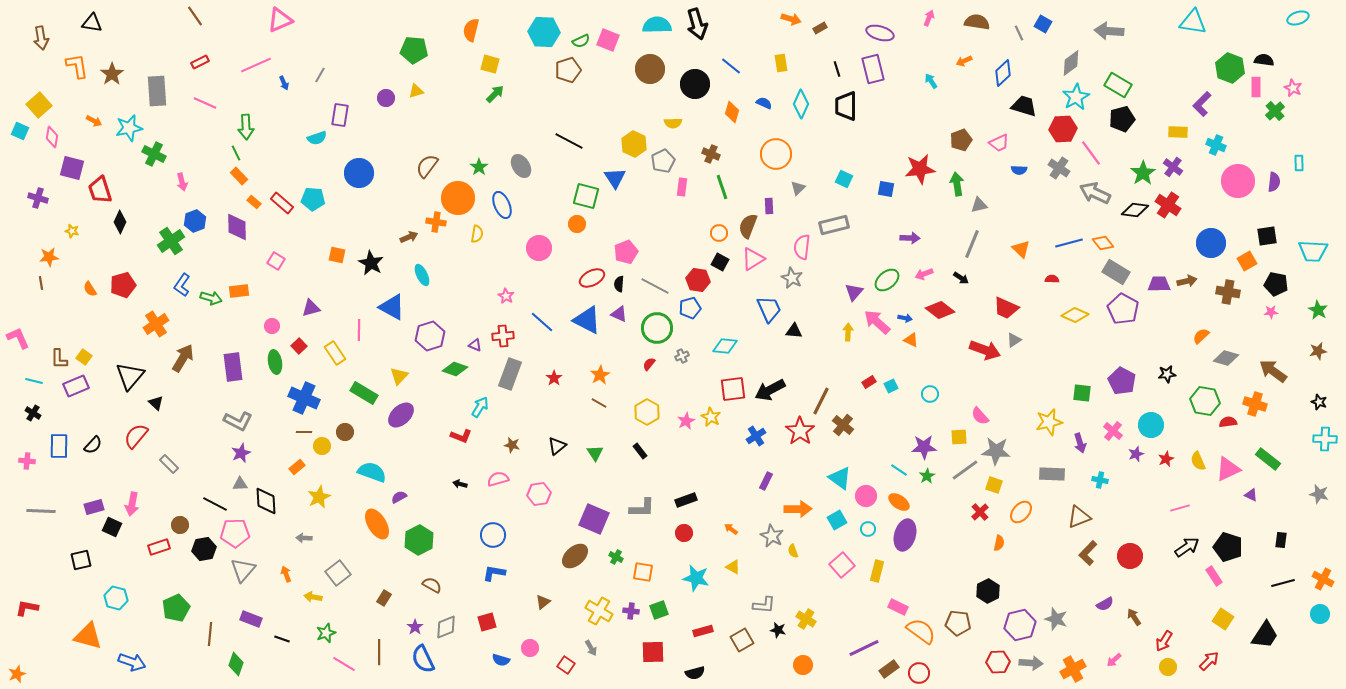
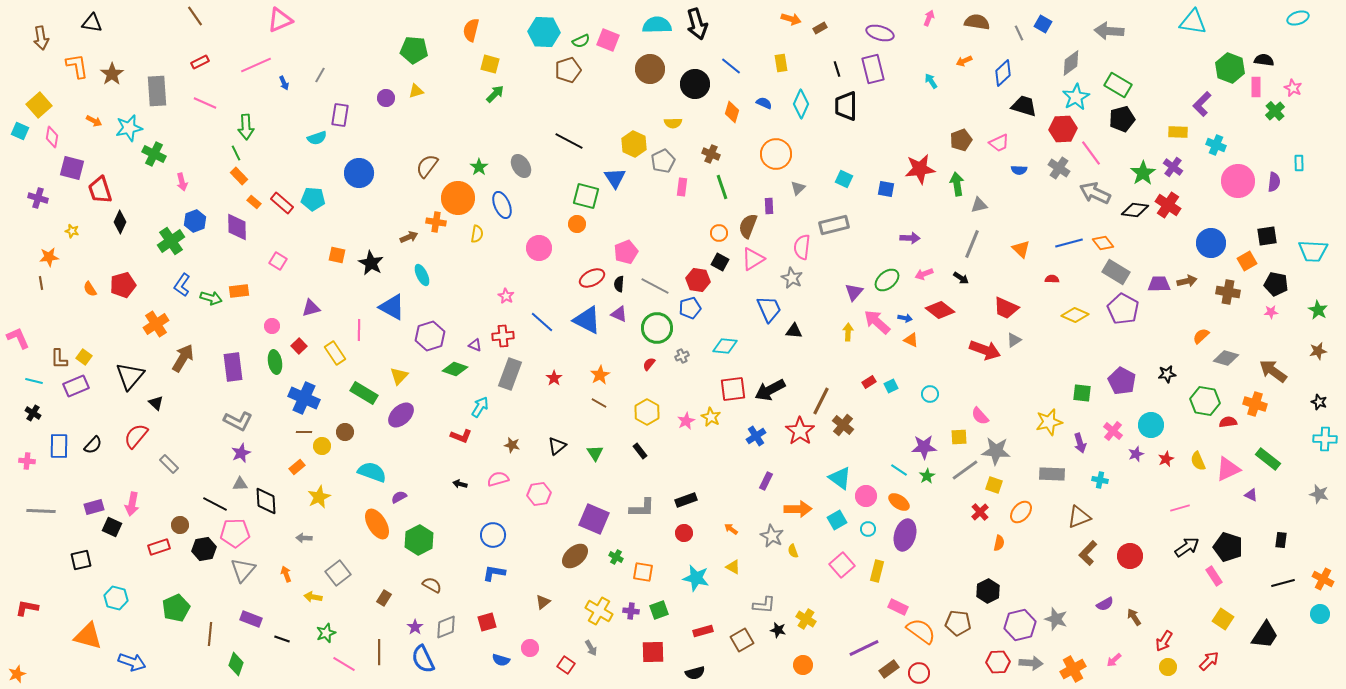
pink square at (276, 261): moved 2 px right
